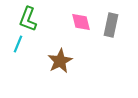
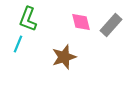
gray rectangle: rotated 30 degrees clockwise
brown star: moved 4 px right, 4 px up; rotated 10 degrees clockwise
